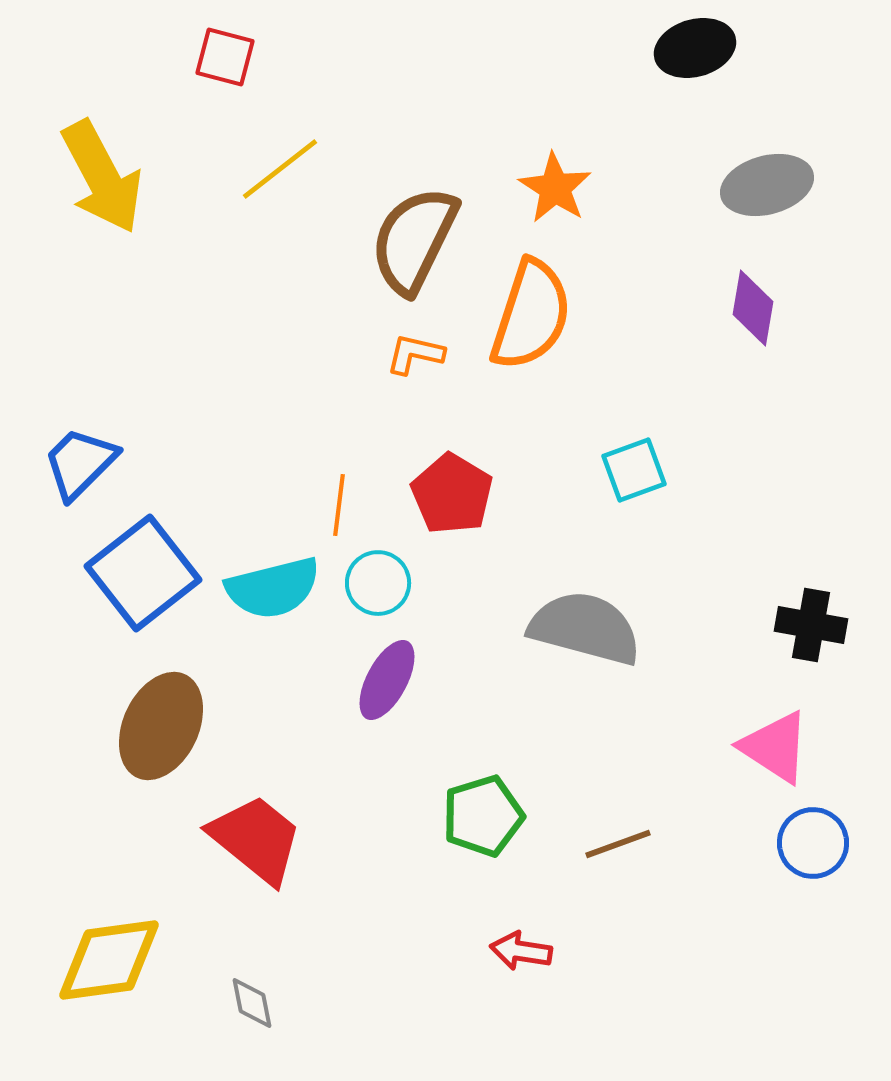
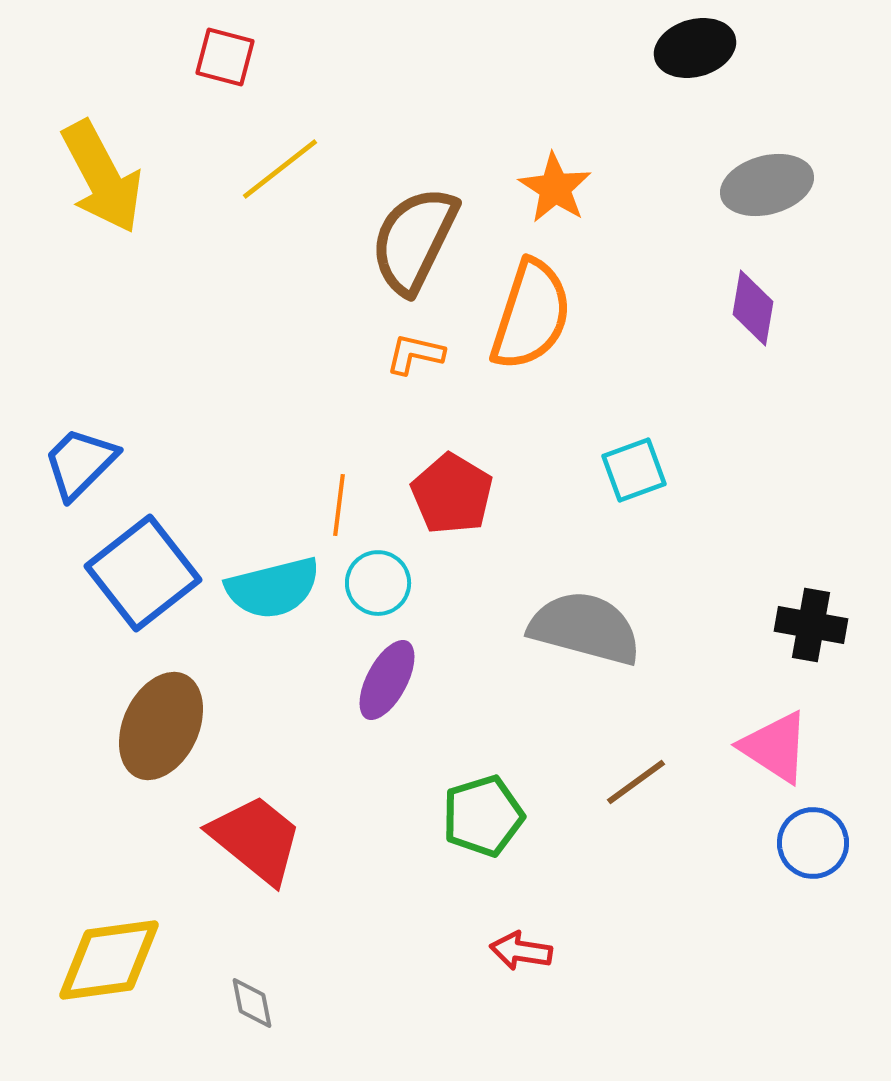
brown line: moved 18 px right, 62 px up; rotated 16 degrees counterclockwise
